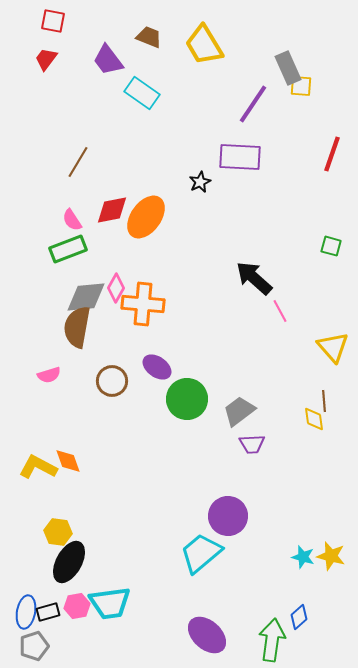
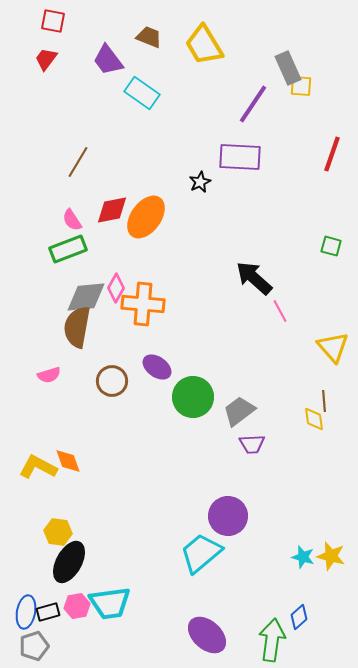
green circle at (187, 399): moved 6 px right, 2 px up
